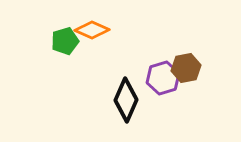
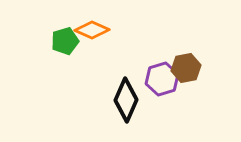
purple hexagon: moved 1 px left, 1 px down
